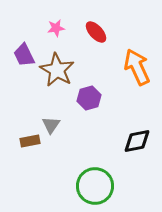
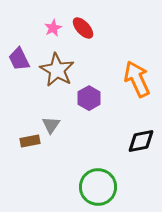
pink star: moved 3 px left; rotated 18 degrees counterclockwise
red ellipse: moved 13 px left, 4 px up
purple trapezoid: moved 5 px left, 4 px down
orange arrow: moved 12 px down
purple hexagon: rotated 15 degrees counterclockwise
black diamond: moved 4 px right
green circle: moved 3 px right, 1 px down
